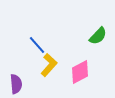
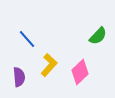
blue line: moved 10 px left, 6 px up
pink diamond: rotated 15 degrees counterclockwise
purple semicircle: moved 3 px right, 7 px up
